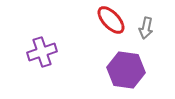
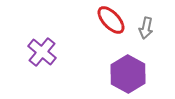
purple cross: rotated 32 degrees counterclockwise
purple hexagon: moved 2 px right, 4 px down; rotated 21 degrees clockwise
